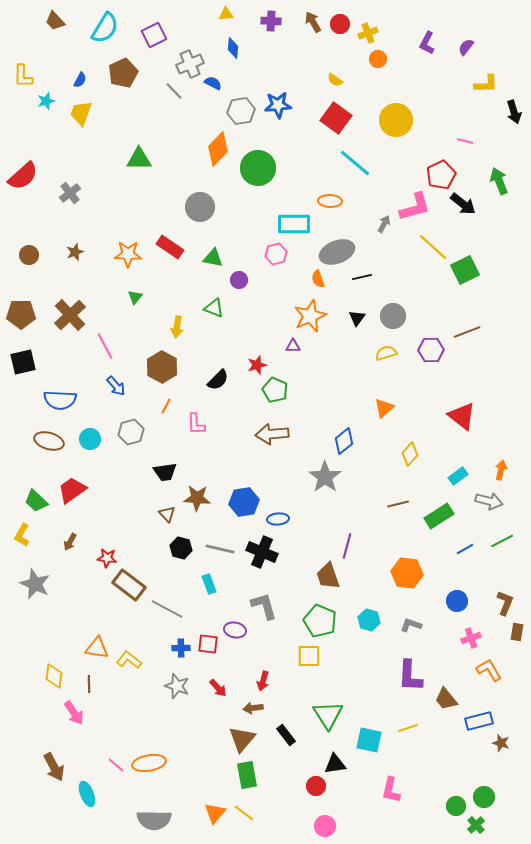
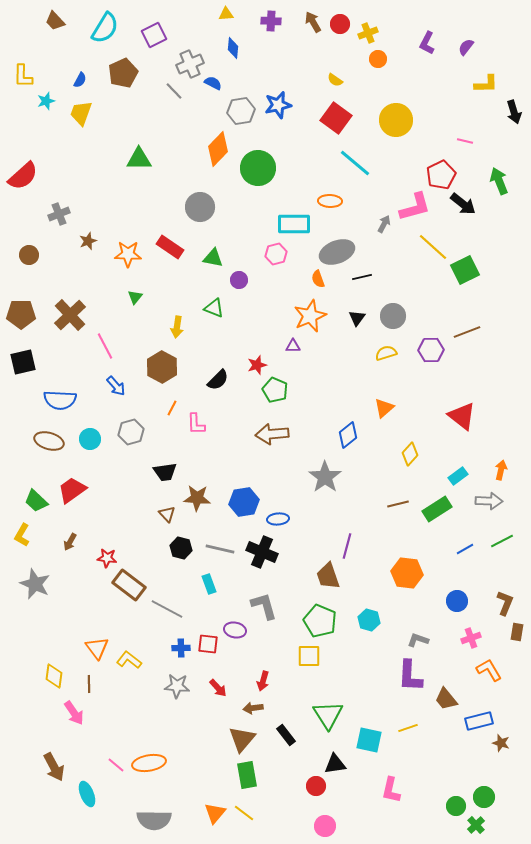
blue star at (278, 105): rotated 8 degrees counterclockwise
gray cross at (70, 193): moved 11 px left, 21 px down; rotated 15 degrees clockwise
brown star at (75, 252): moved 13 px right, 11 px up
orange line at (166, 406): moved 6 px right, 2 px down
blue diamond at (344, 441): moved 4 px right, 6 px up
gray arrow at (489, 501): rotated 12 degrees counterclockwise
green rectangle at (439, 516): moved 2 px left, 7 px up
gray L-shape at (411, 625): moved 7 px right, 15 px down
orange triangle at (97, 648): rotated 45 degrees clockwise
gray star at (177, 686): rotated 15 degrees counterclockwise
